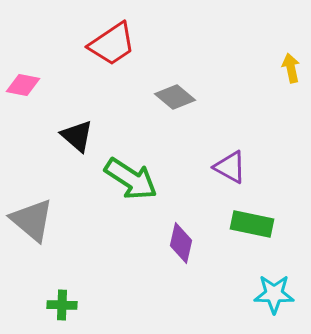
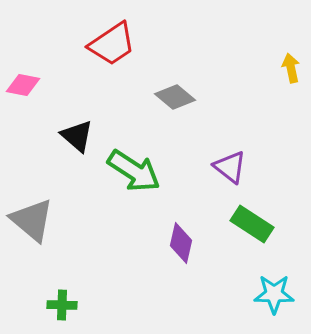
purple triangle: rotated 9 degrees clockwise
green arrow: moved 3 px right, 8 px up
green rectangle: rotated 21 degrees clockwise
